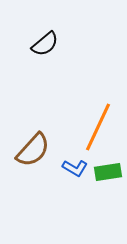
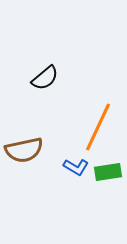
black semicircle: moved 34 px down
brown semicircle: moved 9 px left; rotated 36 degrees clockwise
blue L-shape: moved 1 px right, 1 px up
